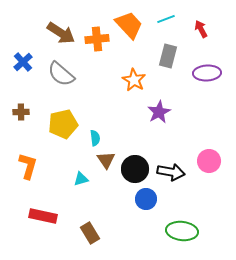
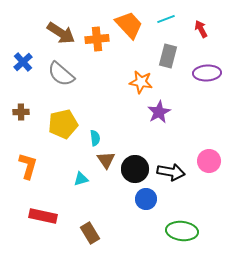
orange star: moved 7 px right, 2 px down; rotated 20 degrees counterclockwise
